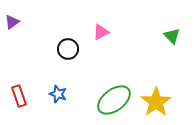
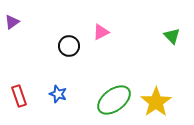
black circle: moved 1 px right, 3 px up
